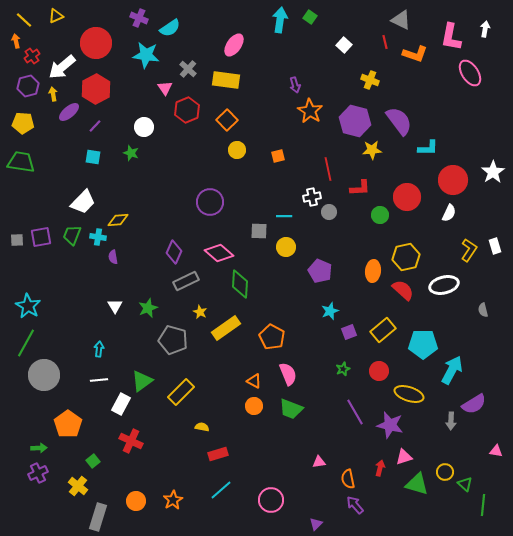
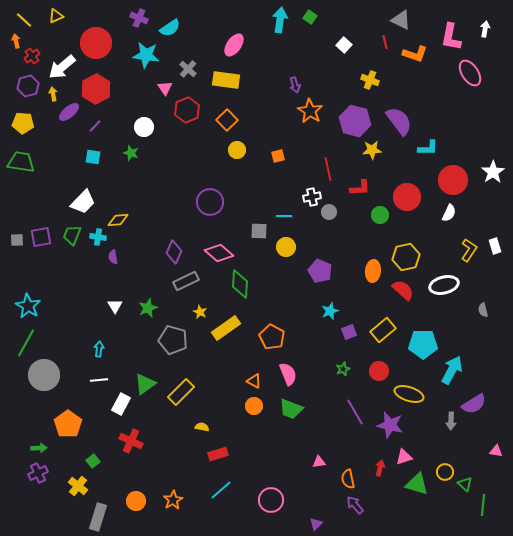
green triangle at (142, 381): moved 3 px right, 3 px down
